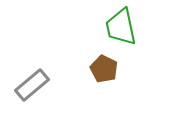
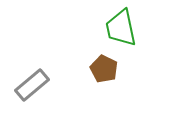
green trapezoid: moved 1 px down
